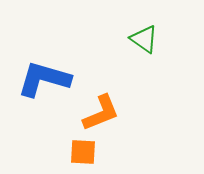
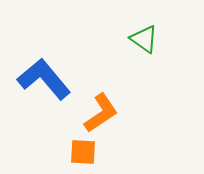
blue L-shape: rotated 34 degrees clockwise
orange L-shape: rotated 12 degrees counterclockwise
